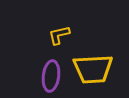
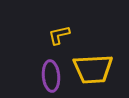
purple ellipse: rotated 12 degrees counterclockwise
